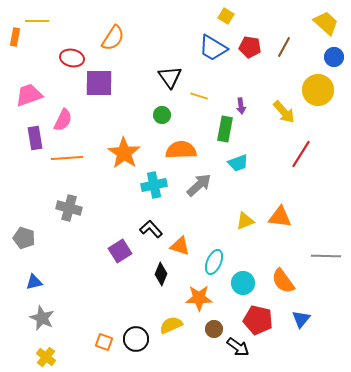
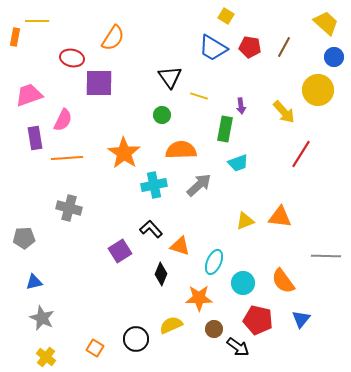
gray pentagon at (24, 238): rotated 20 degrees counterclockwise
orange square at (104, 342): moved 9 px left, 6 px down; rotated 12 degrees clockwise
